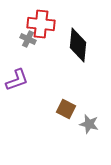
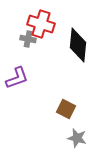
red cross: rotated 12 degrees clockwise
gray cross: rotated 14 degrees counterclockwise
purple L-shape: moved 2 px up
gray star: moved 12 px left, 14 px down
